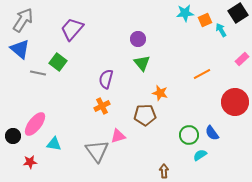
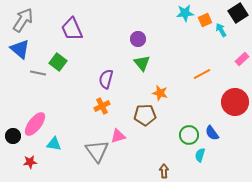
purple trapezoid: rotated 65 degrees counterclockwise
cyan semicircle: rotated 40 degrees counterclockwise
